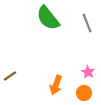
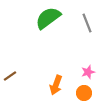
green semicircle: rotated 92 degrees clockwise
pink star: rotated 24 degrees clockwise
